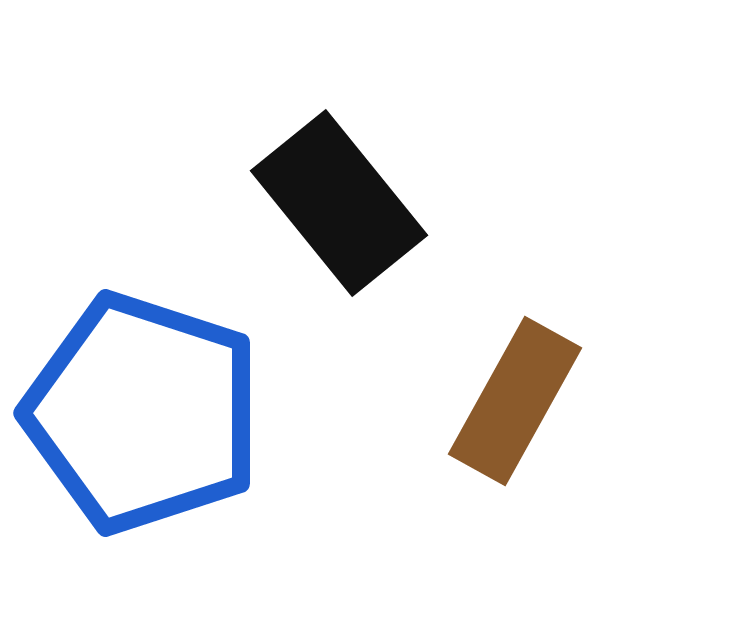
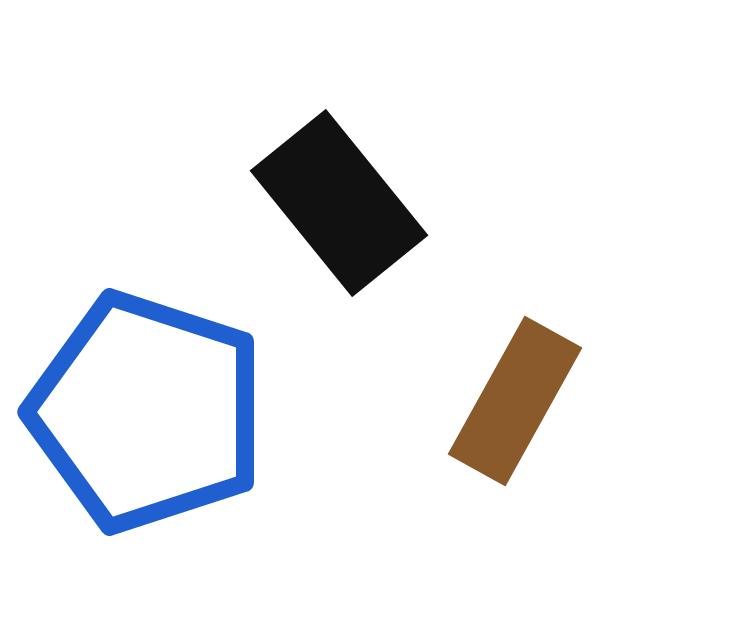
blue pentagon: moved 4 px right, 1 px up
